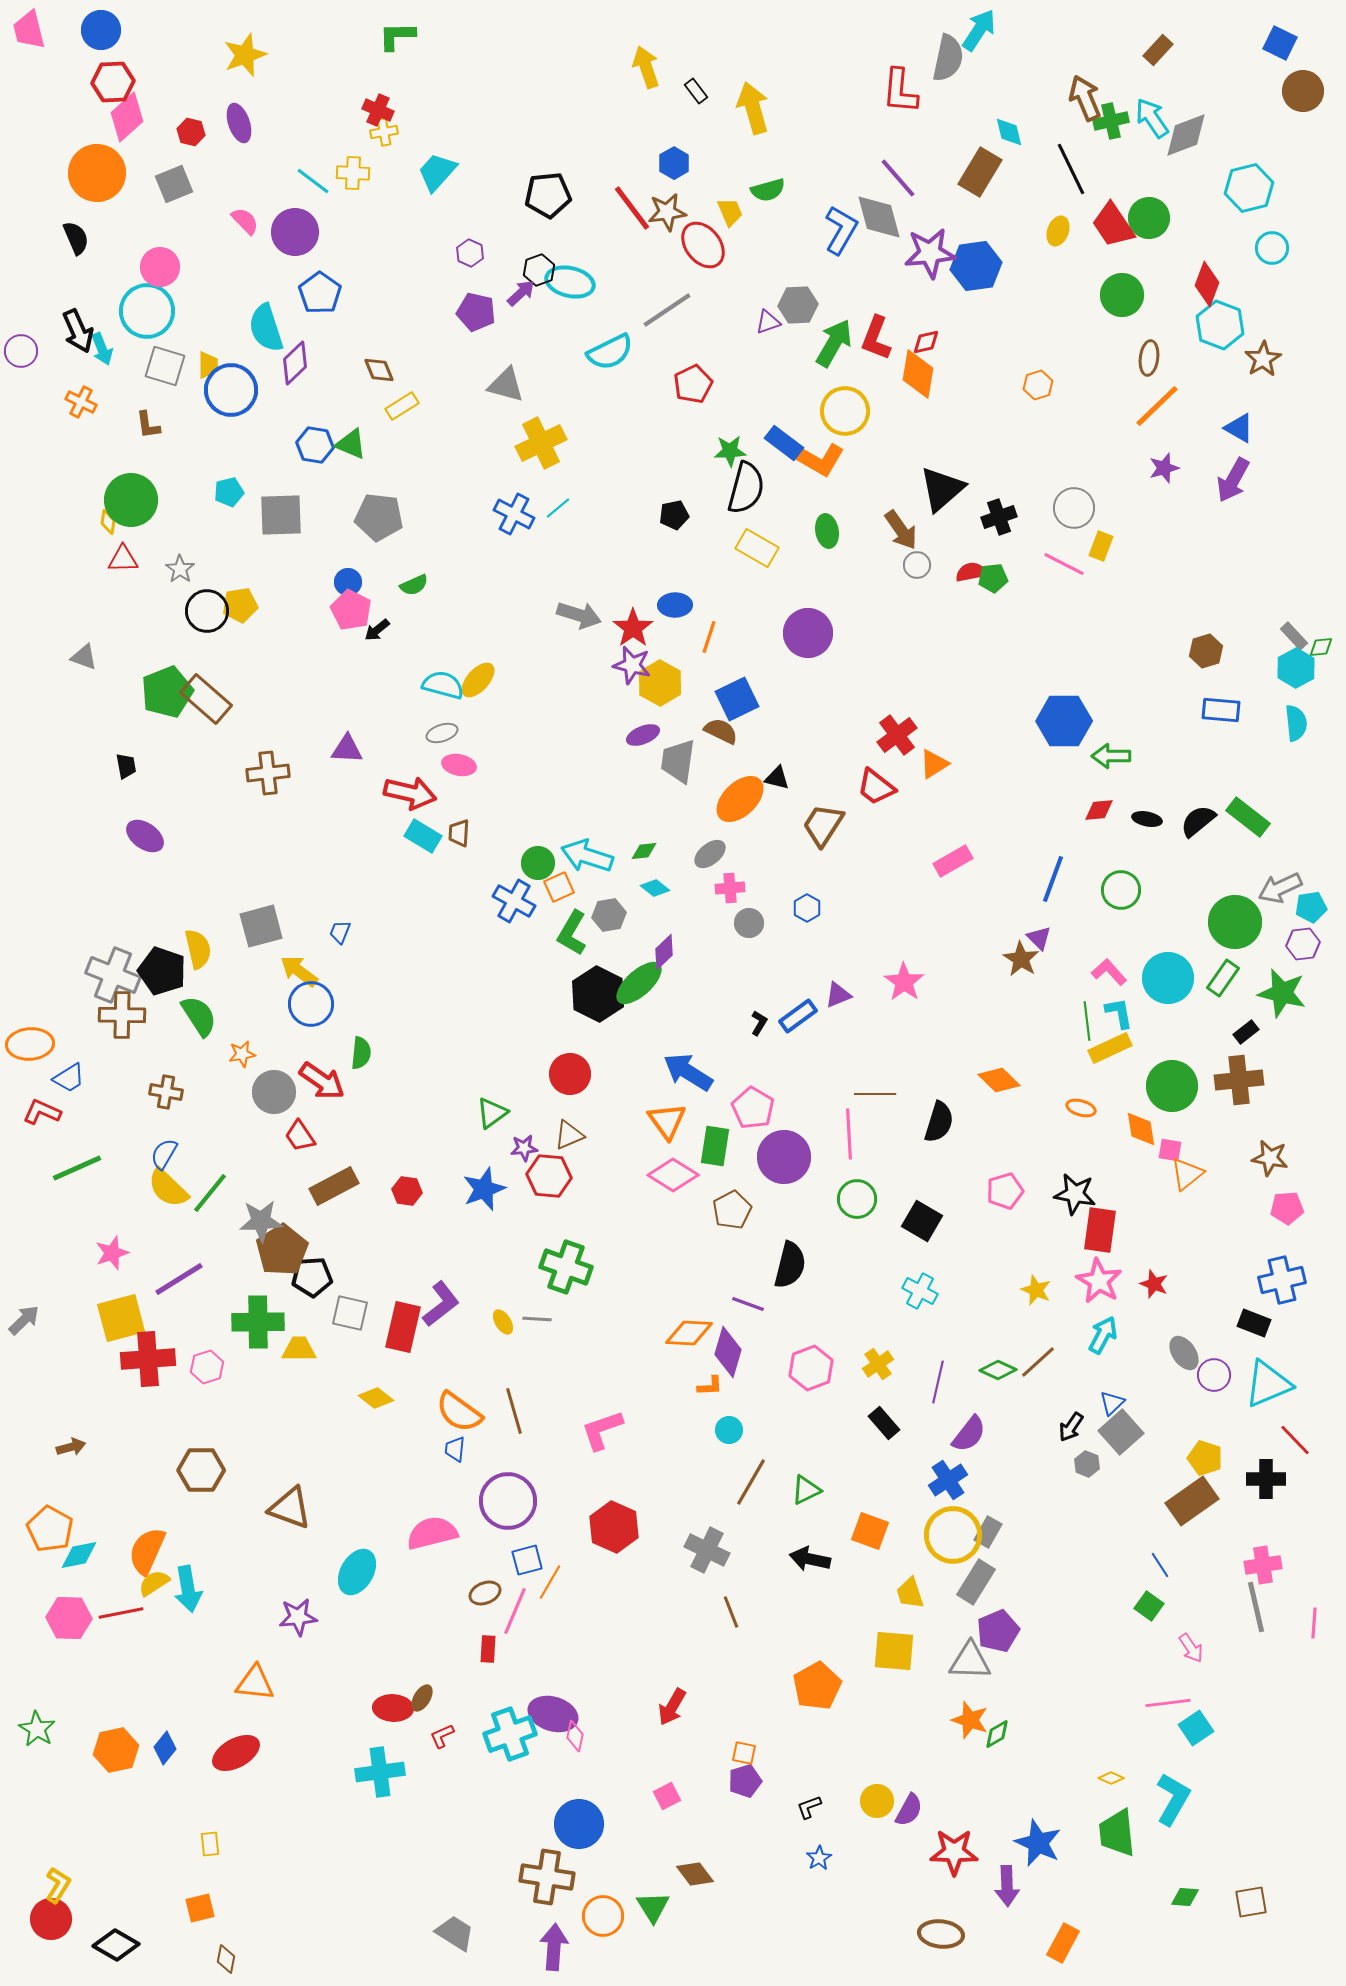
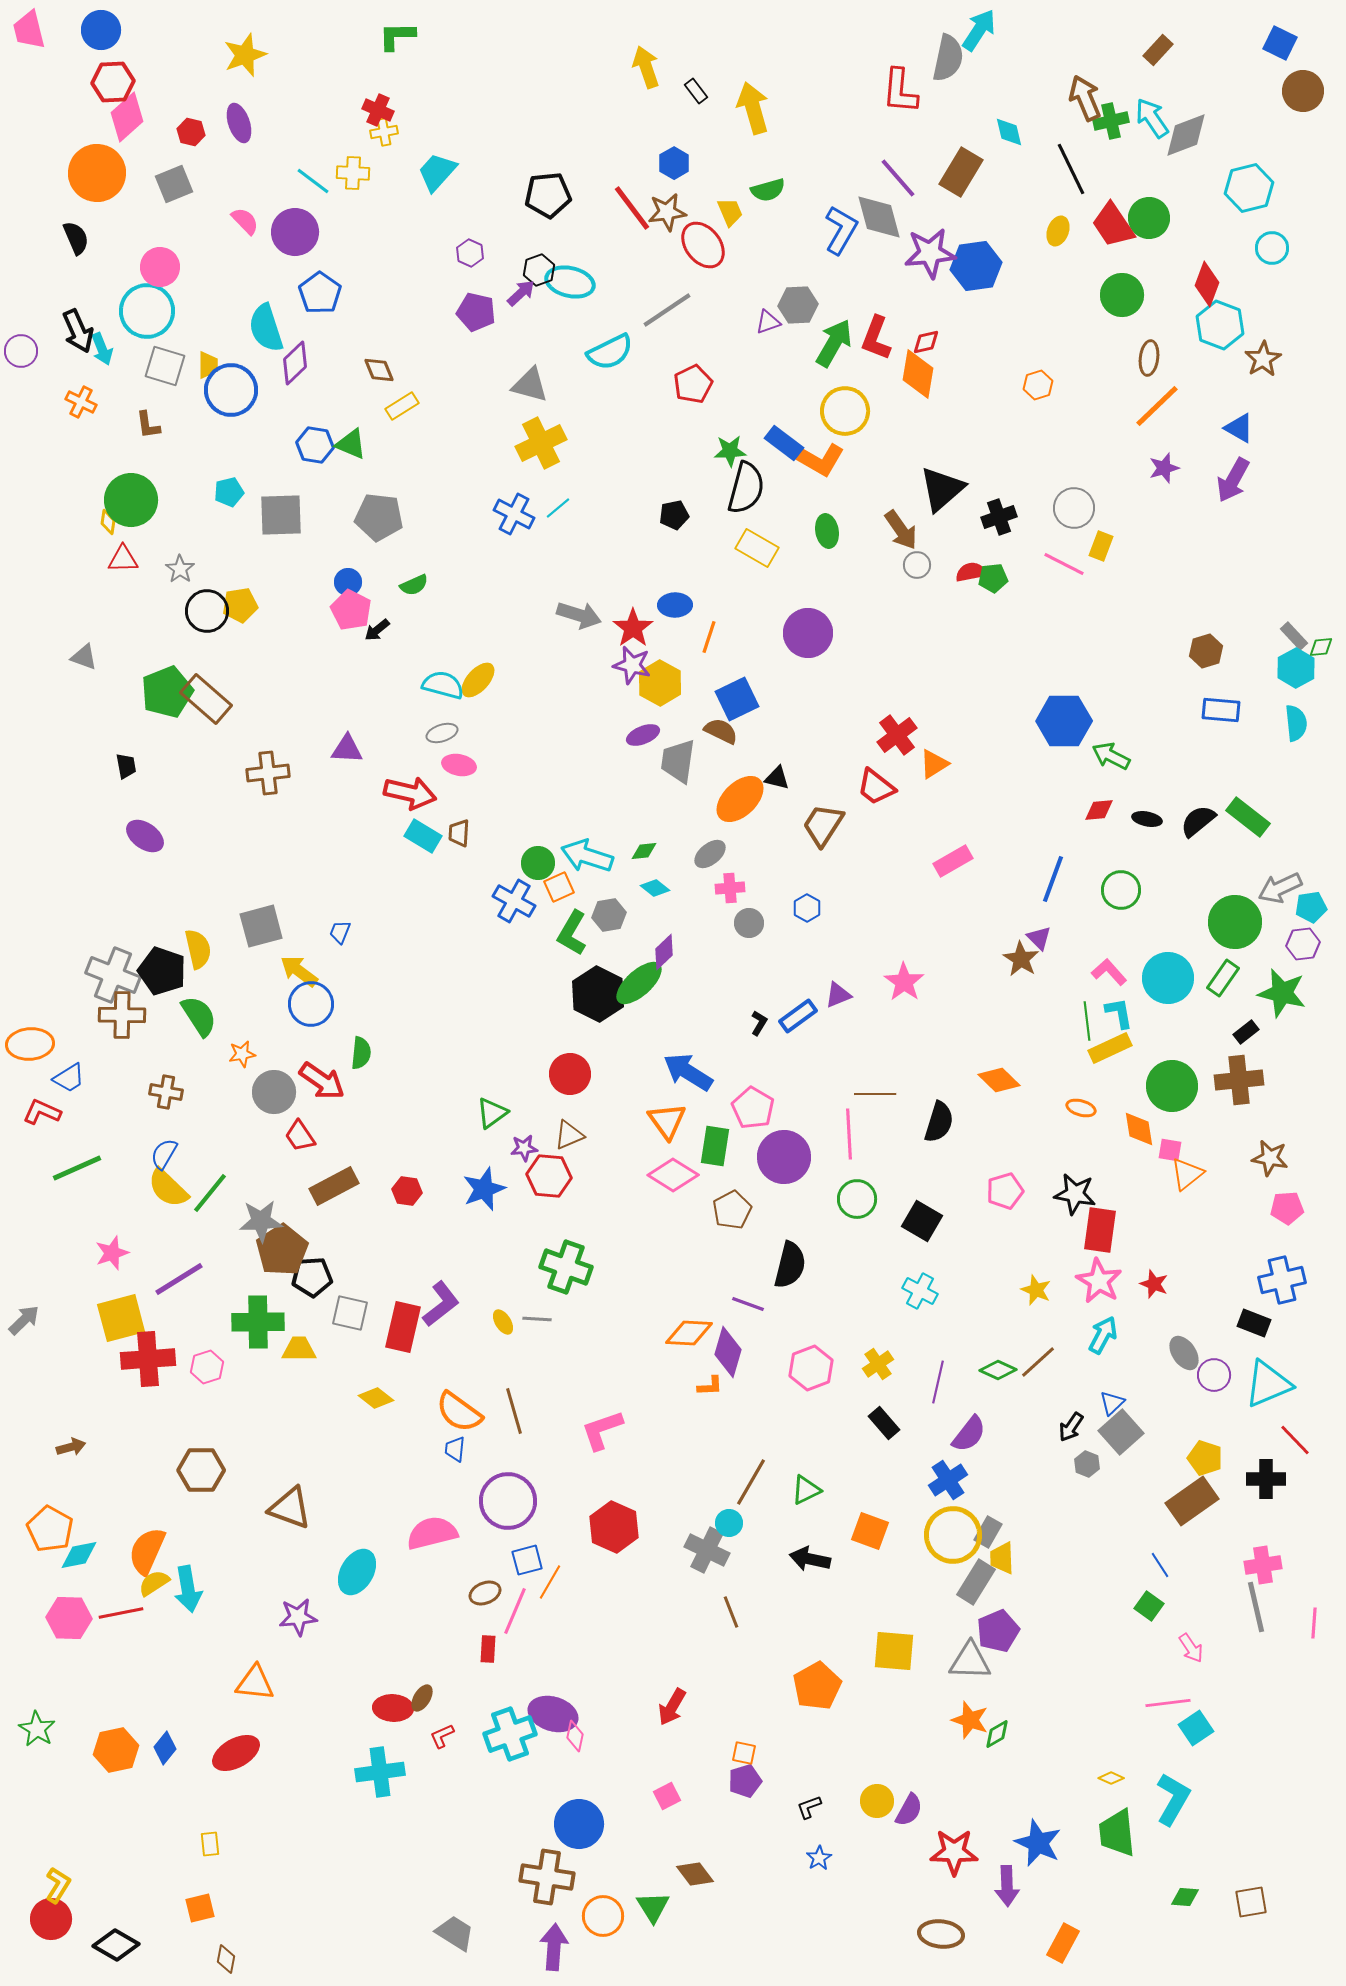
brown rectangle at (980, 172): moved 19 px left
gray triangle at (506, 385): moved 24 px right
green arrow at (1111, 756): rotated 27 degrees clockwise
orange diamond at (1141, 1129): moved 2 px left
cyan circle at (729, 1430): moved 93 px down
yellow trapezoid at (910, 1593): moved 92 px right, 35 px up; rotated 16 degrees clockwise
